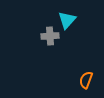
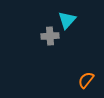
orange semicircle: rotated 18 degrees clockwise
